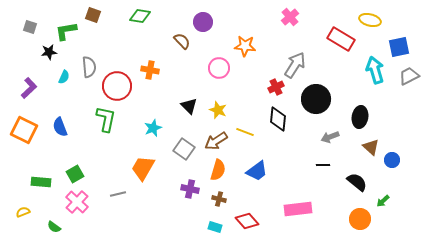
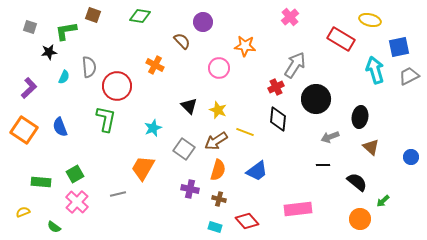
orange cross at (150, 70): moved 5 px right, 5 px up; rotated 18 degrees clockwise
orange square at (24, 130): rotated 8 degrees clockwise
blue circle at (392, 160): moved 19 px right, 3 px up
